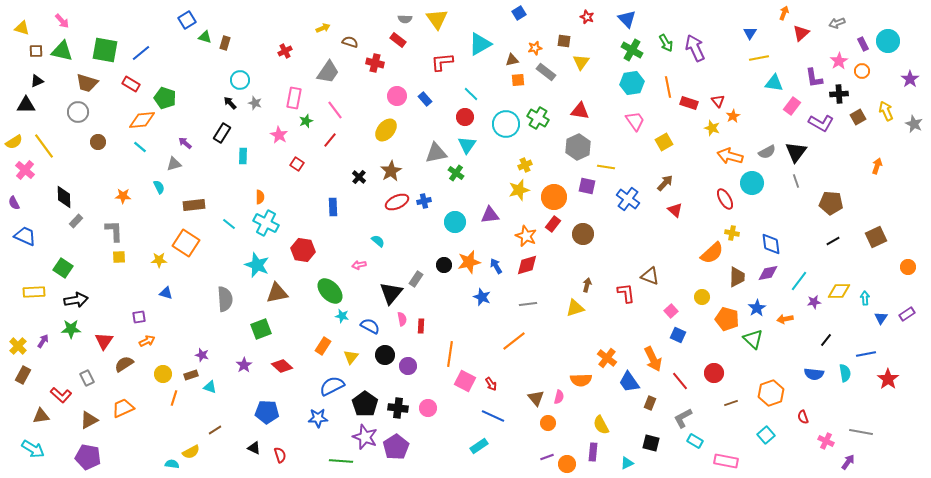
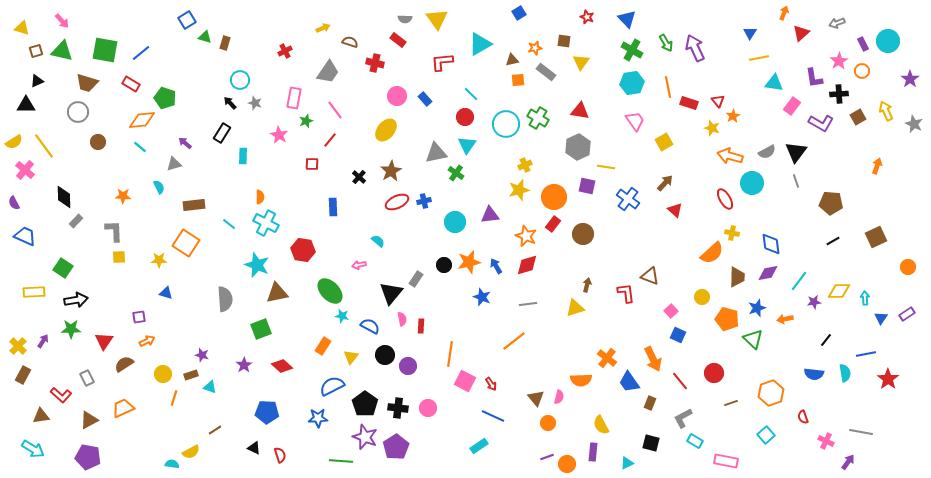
brown square at (36, 51): rotated 16 degrees counterclockwise
red square at (297, 164): moved 15 px right; rotated 32 degrees counterclockwise
blue star at (757, 308): rotated 12 degrees clockwise
